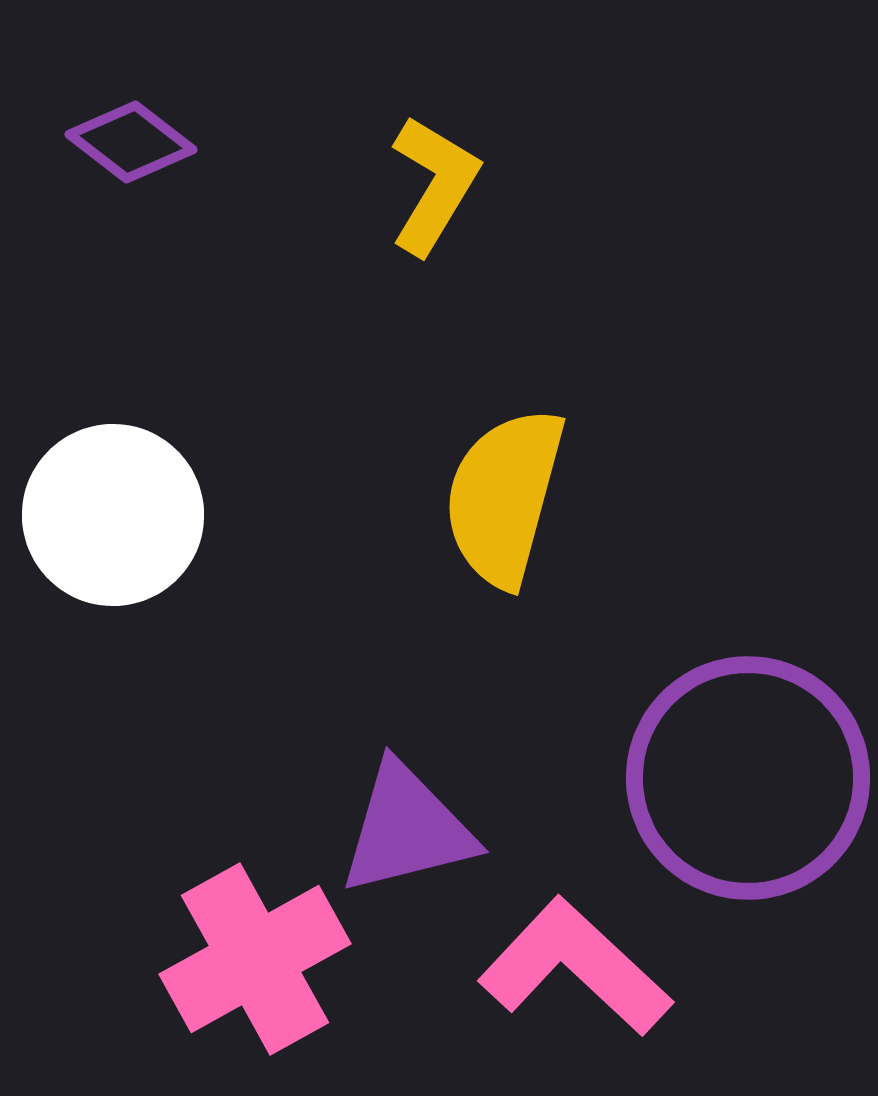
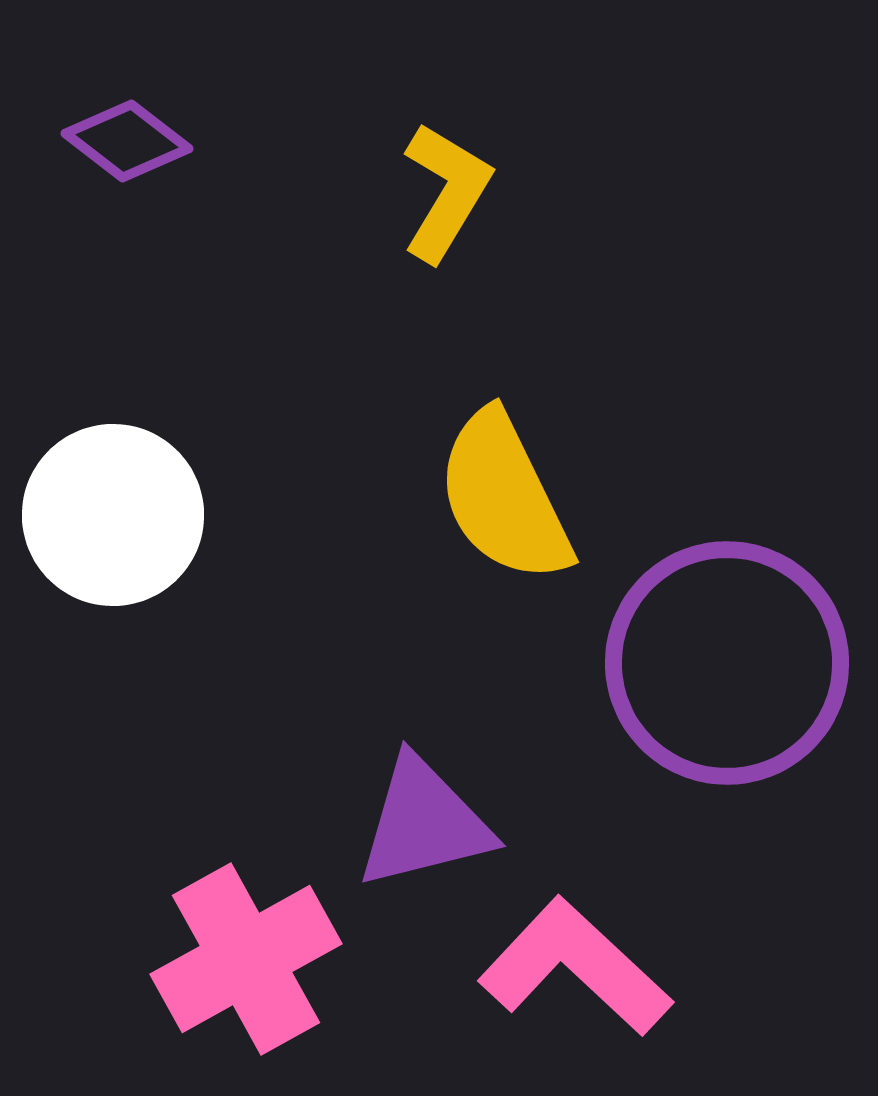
purple diamond: moved 4 px left, 1 px up
yellow L-shape: moved 12 px right, 7 px down
yellow semicircle: rotated 41 degrees counterclockwise
purple circle: moved 21 px left, 115 px up
purple triangle: moved 17 px right, 6 px up
pink cross: moved 9 px left
